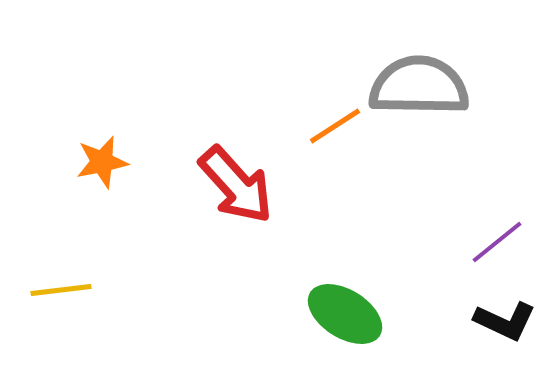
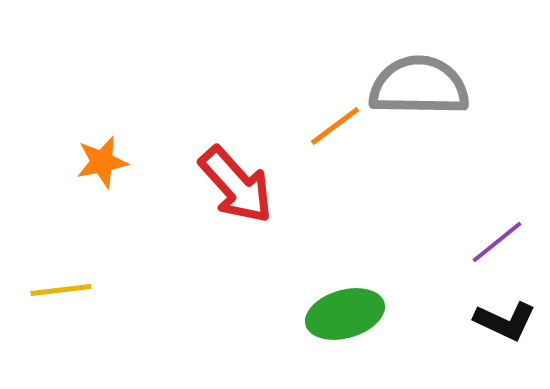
orange line: rotated 4 degrees counterclockwise
green ellipse: rotated 48 degrees counterclockwise
